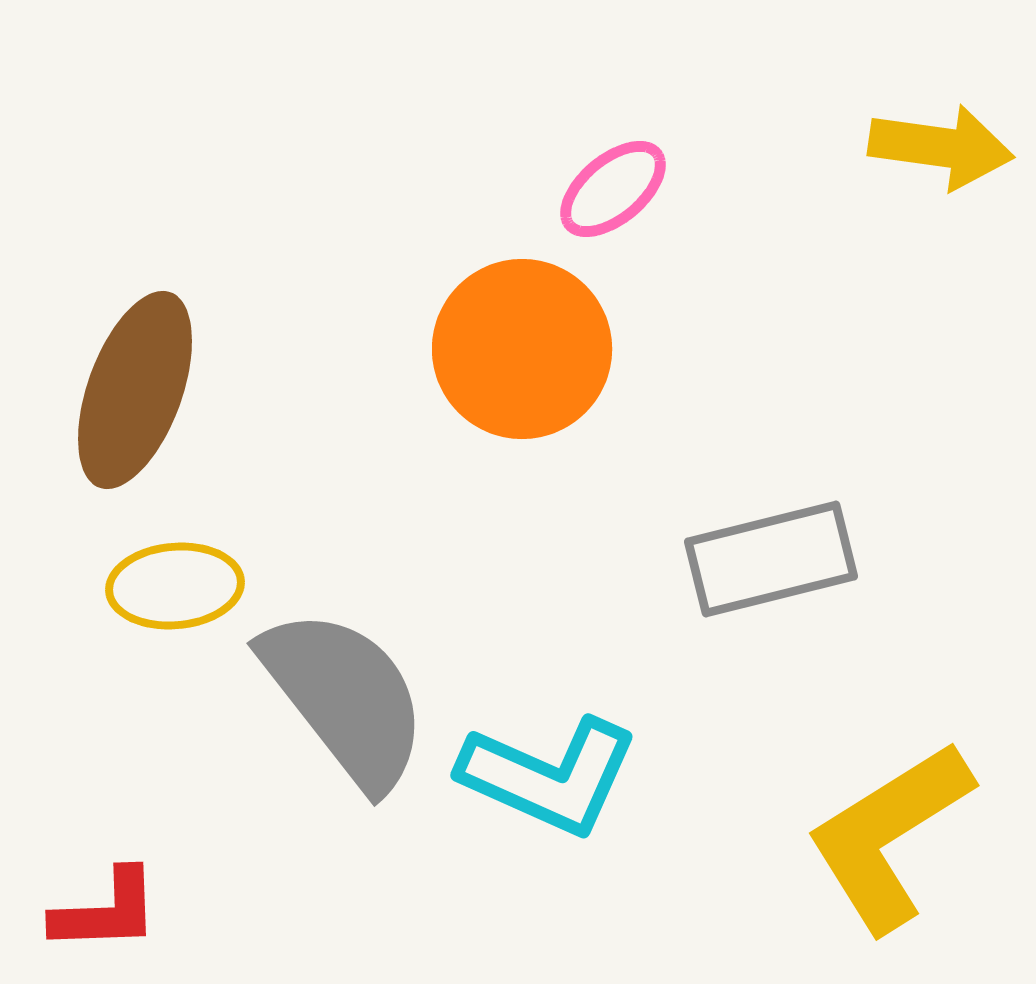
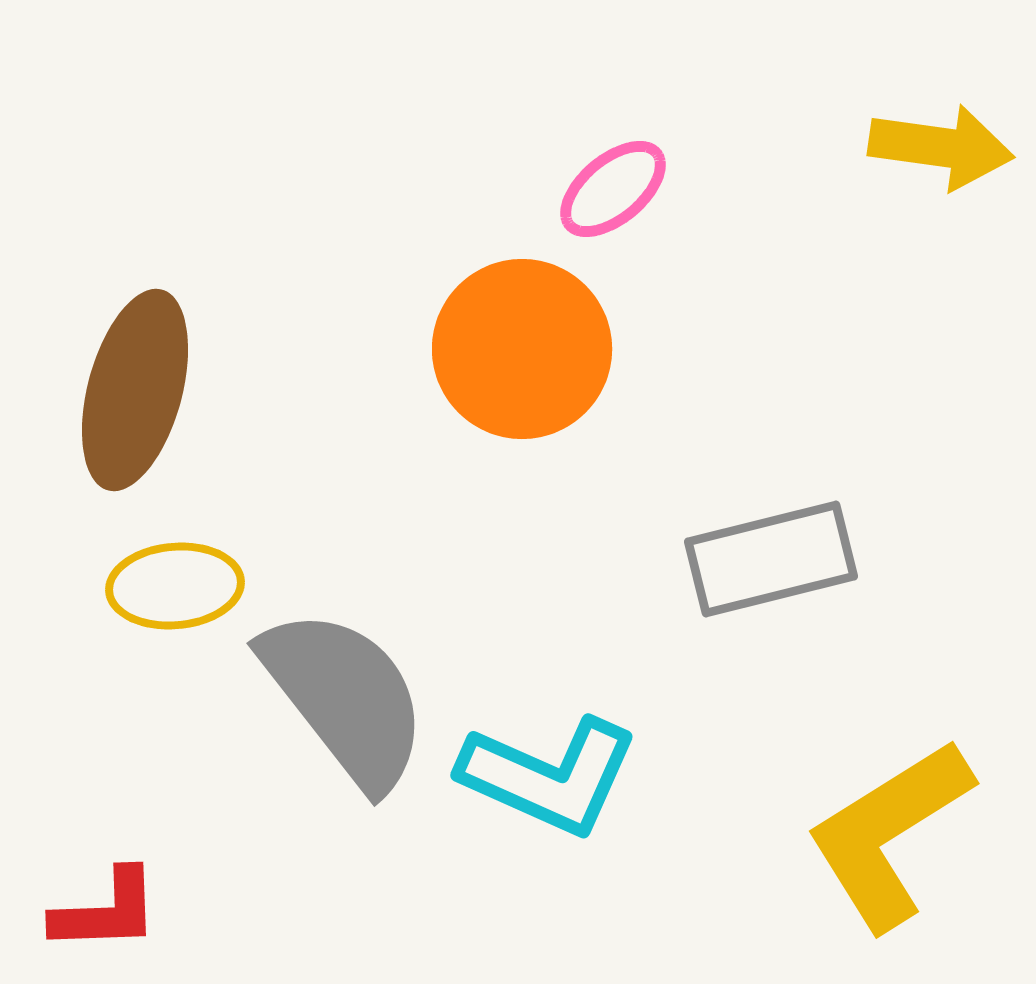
brown ellipse: rotated 5 degrees counterclockwise
yellow L-shape: moved 2 px up
